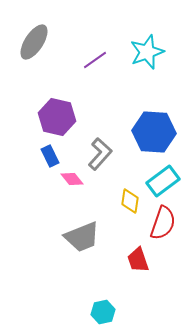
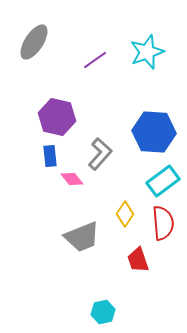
blue rectangle: rotated 20 degrees clockwise
yellow diamond: moved 5 px left, 13 px down; rotated 25 degrees clockwise
red semicircle: rotated 24 degrees counterclockwise
